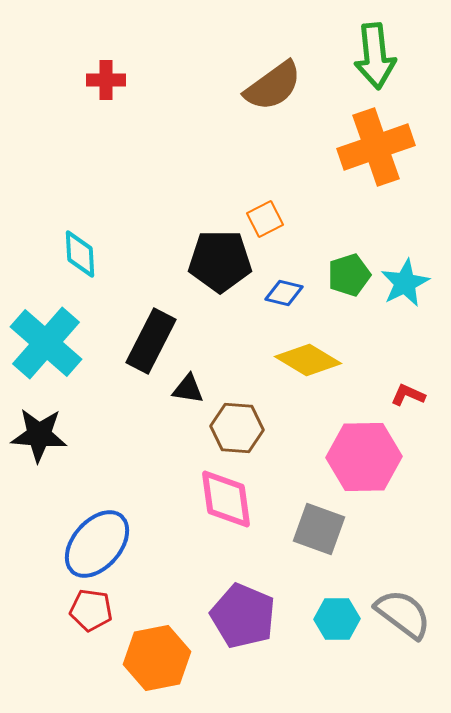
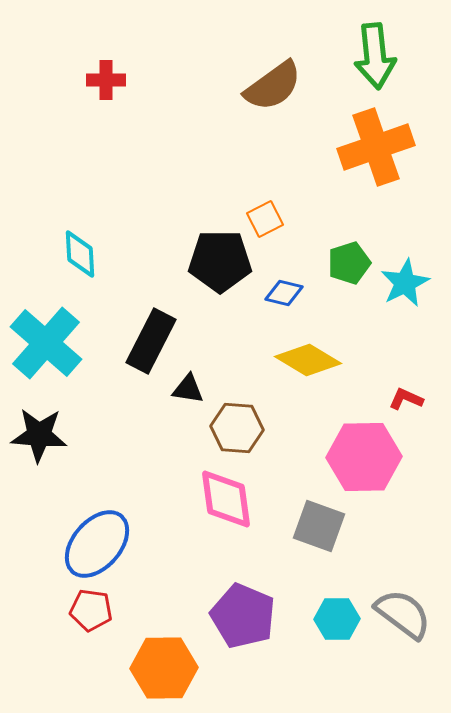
green pentagon: moved 12 px up
red L-shape: moved 2 px left, 4 px down
gray square: moved 3 px up
orange hexagon: moved 7 px right, 10 px down; rotated 10 degrees clockwise
